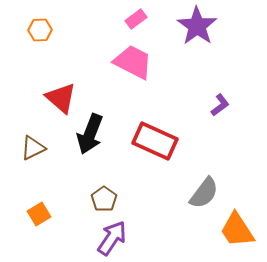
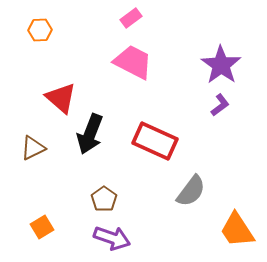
pink rectangle: moved 5 px left, 1 px up
purple star: moved 24 px right, 39 px down
gray semicircle: moved 13 px left, 2 px up
orange square: moved 3 px right, 13 px down
purple arrow: rotated 75 degrees clockwise
